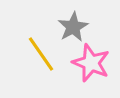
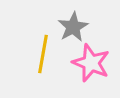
yellow line: moved 2 px right; rotated 45 degrees clockwise
